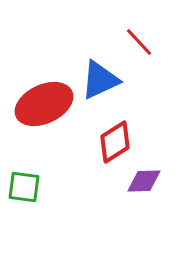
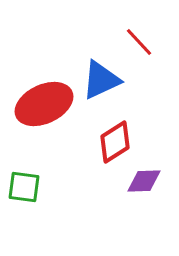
blue triangle: moved 1 px right
